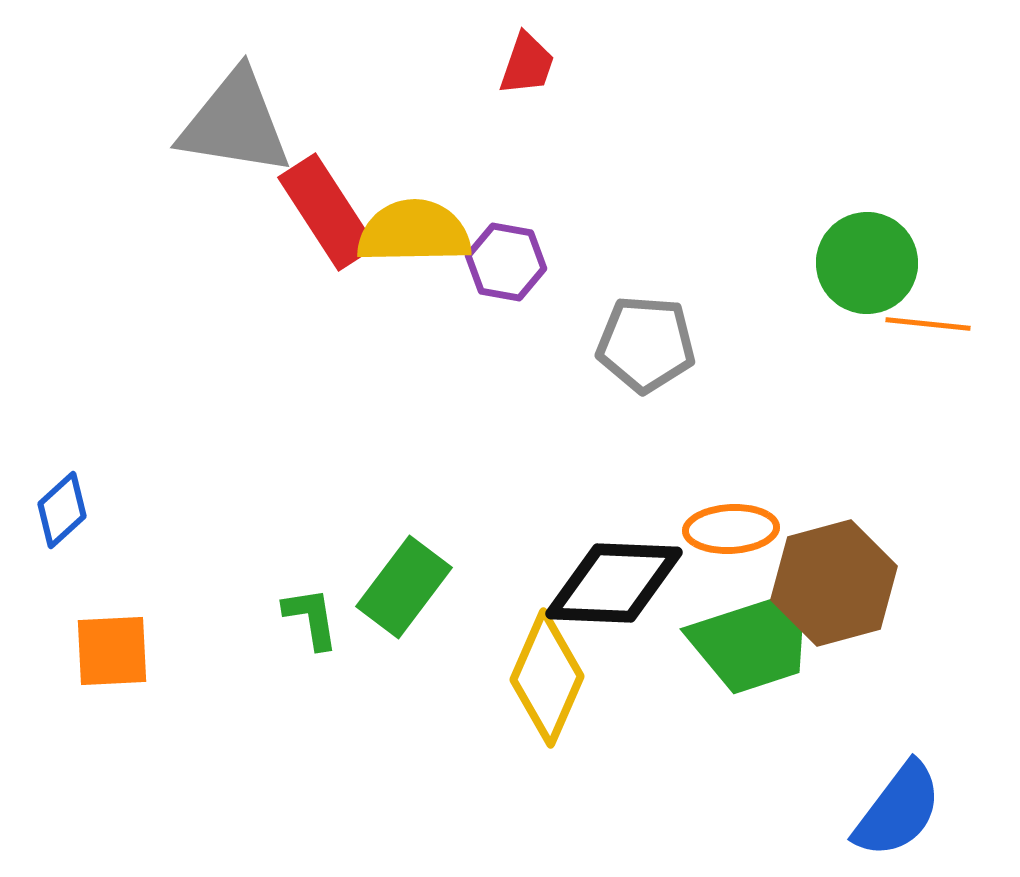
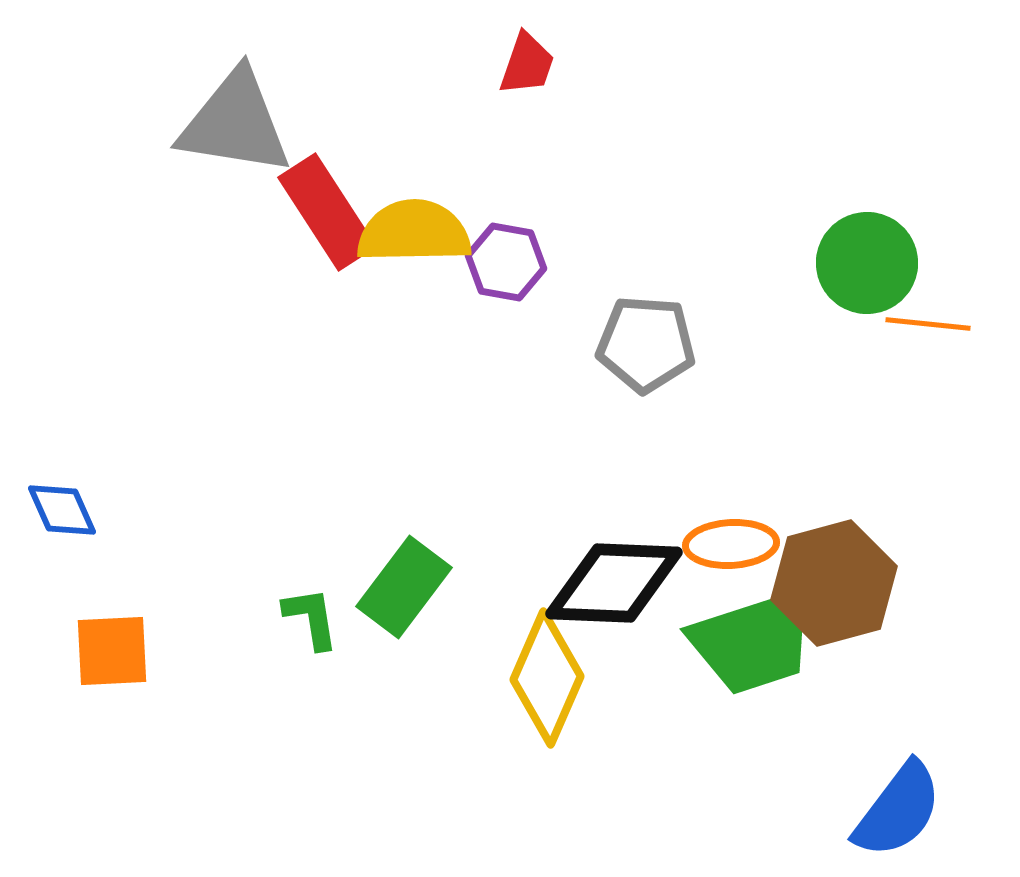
blue diamond: rotated 72 degrees counterclockwise
orange ellipse: moved 15 px down
